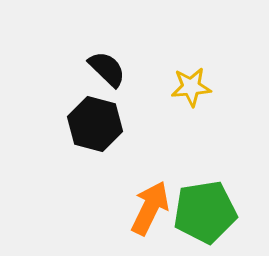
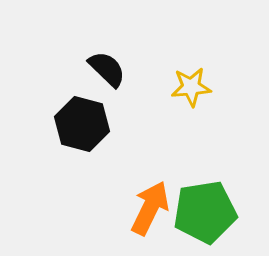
black hexagon: moved 13 px left
